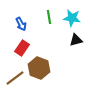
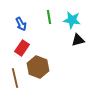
cyan star: moved 2 px down
black triangle: moved 2 px right
brown hexagon: moved 1 px left, 1 px up
brown line: rotated 66 degrees counterclockwise
